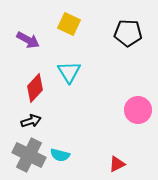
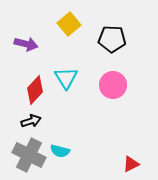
yellow square: rotated 25 degrees clockwise
black pentagon: moved 16 px left, 6 px down
purple arrow: moved 2 px left, 4 px down; rotated 15 degrees counterclockwise
cyan triangle: moved 3 px left, 6 px down
red diamond: moved 2 px down
pink circle: moved 25 px left, 25 px up
cyan semicircle: moved 4 px up
red triangle: moved 14 px right
